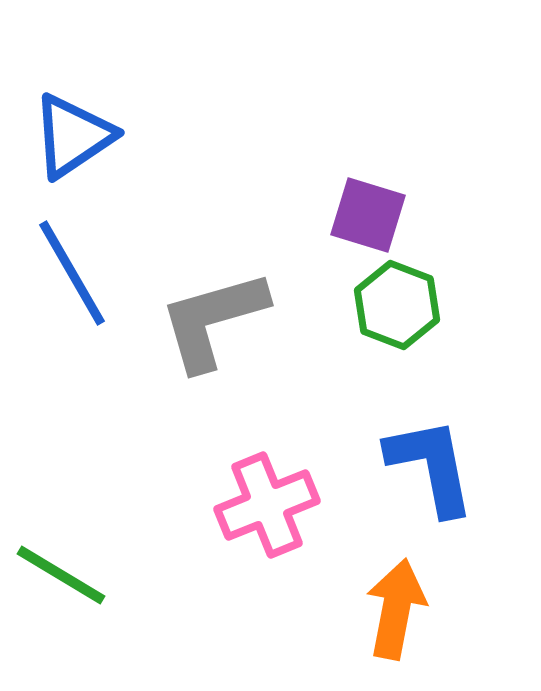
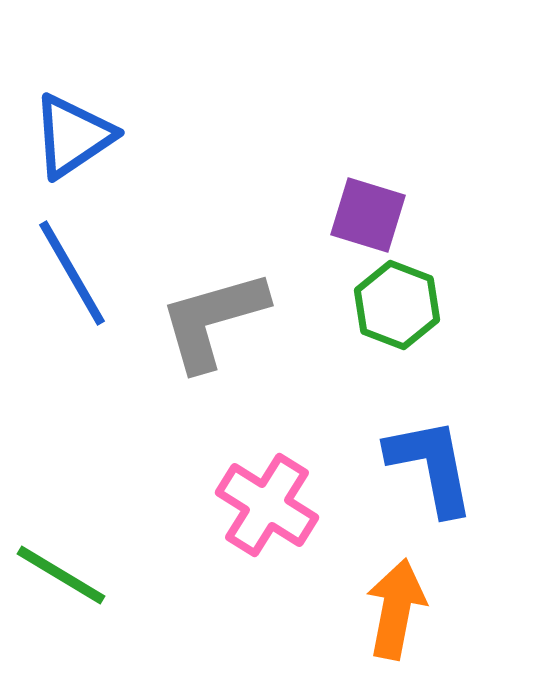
pink cross: rotated 36 degrees counterclockwise
